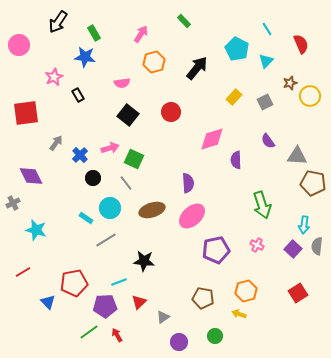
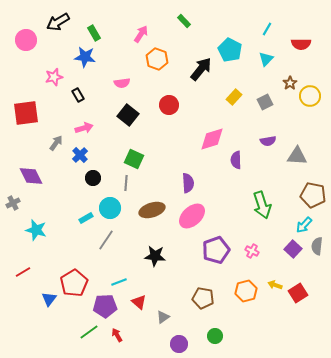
black arrow at (58, 22): rotated 25 degrees clockwise
cyan line at (267, 29): rotated 64 degrees clockwise
red semicircle at (301, 44): rotated 114 degrees clockwise
pink circle at (19, 45): moved 7 px right, 5 px up
cyan pentagon at (237, 49): moved 7 px left, 1 px down
cyan triangle at (266, 61): moved 2 px up
orange hexagon at (154, 62): moved 3 px right, 3 px up; rotated 25 degrees counterclockwise
black arrow at (197, 68): moved 4 px right, 1 px down
pink star at (54, 77): rotated 12 degrees clockwise
brown star at (290, 83): rotated 16 degrees counterclockwise
red circle at (171, 112): moved 2 px left, 7 px up
purple semicircle at (268, 141): rotated 63 degrees counterclockwise
pink arrow at (110, 148): moved 26 px left, 20 px up
gray line at (126, 183): rotated 42 degrees clockwise
brown pentagon at (313, 183): moved 12 px down
cyan rectangle at (86, 218): rotated 64 degrees counterclockwise
cyan arrow at (304, 225): rotated 36 degrees clockwise
gray line at (106, 240): rotated 25 degrees counterclockwise
pink cross at (257, 245): moved 5 px left, 6 px down
purple pentagon at (216, 250): rotated 8 degrees counterclockwise
black star at (144, 261): moved 11 px right, 5 px up
red pentagon at (74, 283): rotated 20 degrees counterclockwise
blue triangle at (48, 302): moved 1 px right, 3 px up; rotated 21 degrees clockwise
red triangle at (139, 302): rotated 35 degrees counterclockwise
yellow arrow at (239, 314): moved 36 px right, 29 px up
purple circle at (179, 342): moved 2 px down
